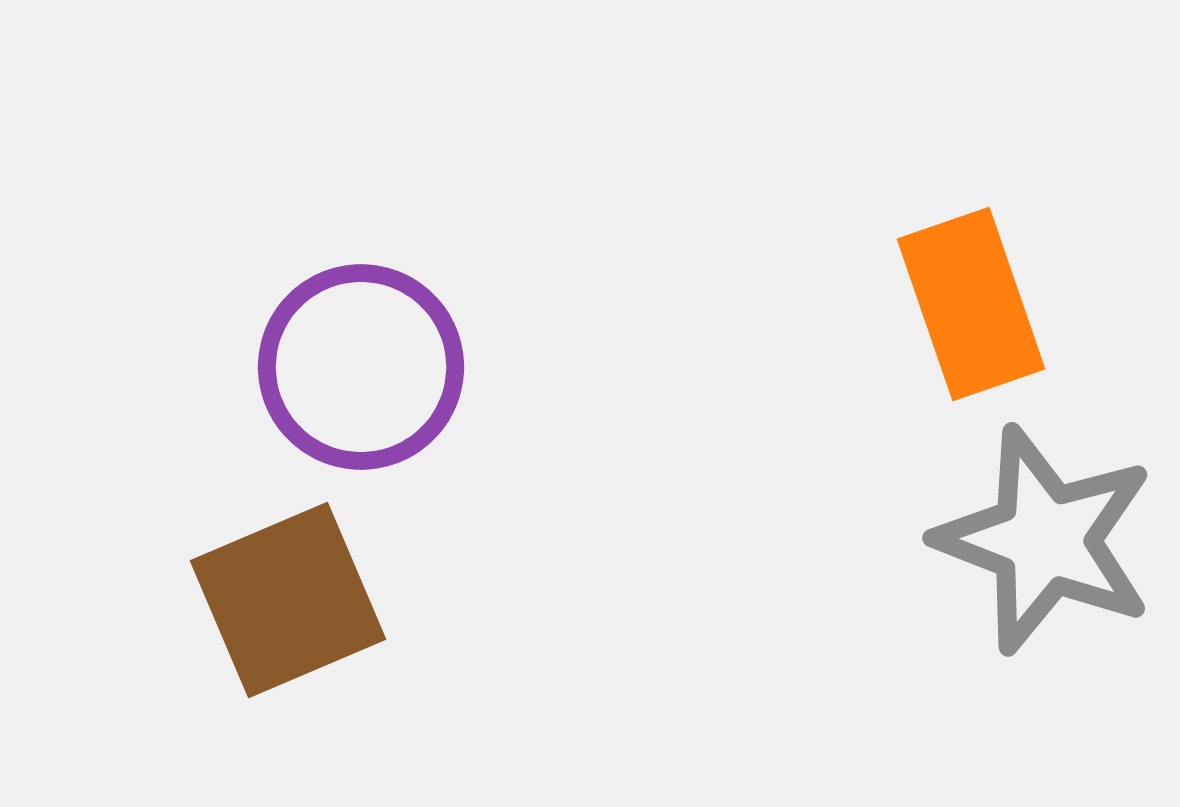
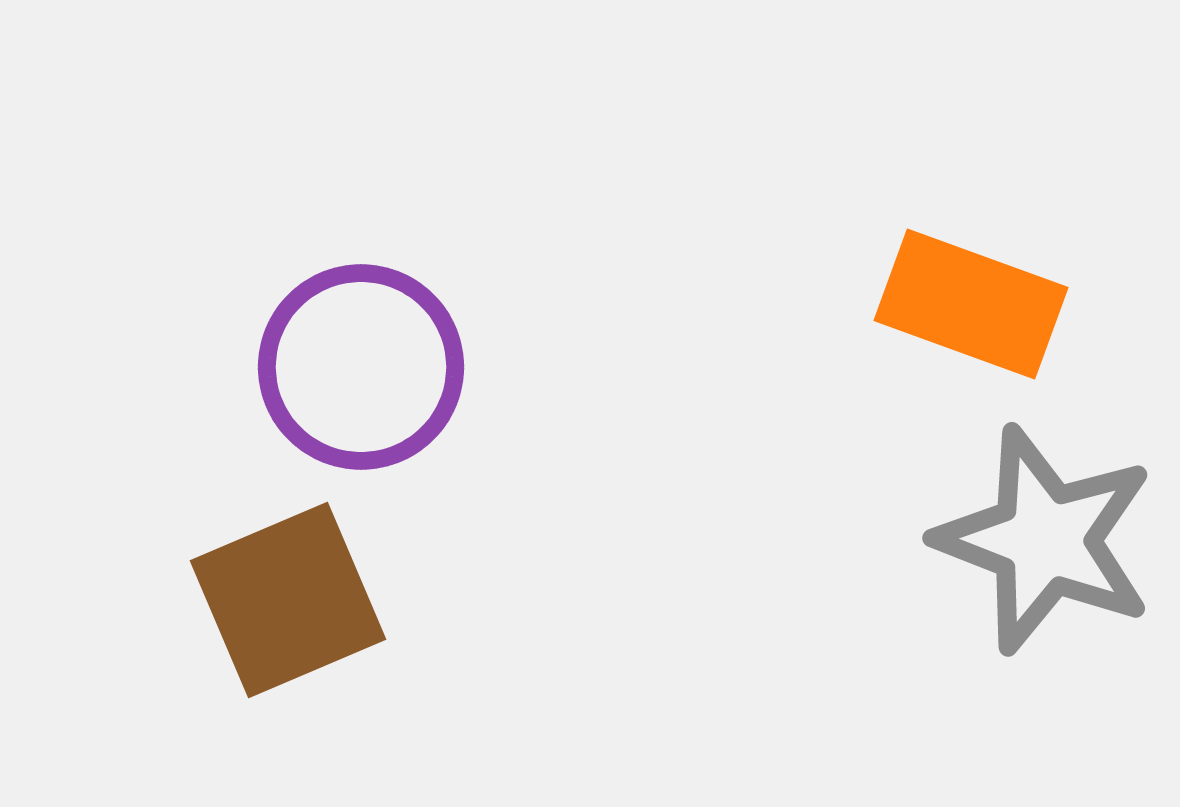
orange rectangle: rotated 51 degrees counterclockwise
